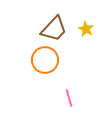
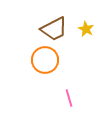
brown trapezoid: rotated 20 degrees clockwise
